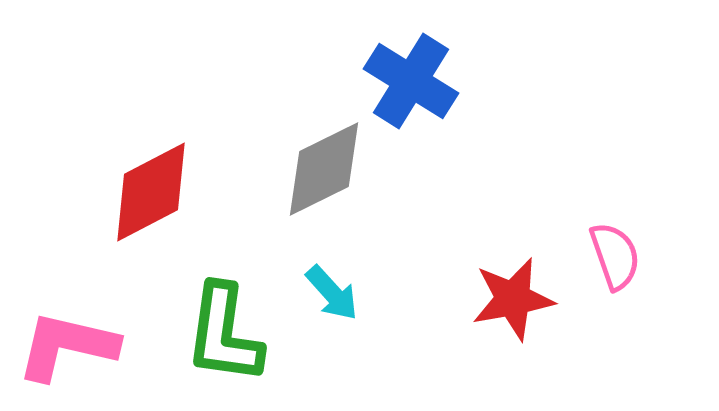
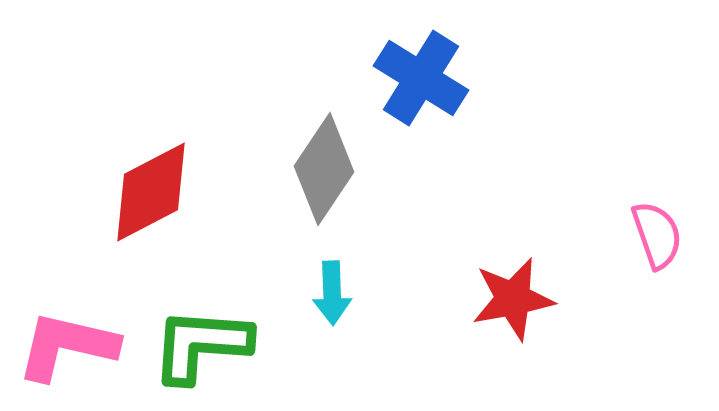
blue cross: moved 10 px right, 3 px up
gray diamond: rotated 30 degrees counterclockwise
pink semicircle: moved 42 px right, 21 px up
cyan arrow: rotated 40 degrees clockwise
green L-shape: moved 23 px left, 11 px down; rotated 86 degrees clockwise
